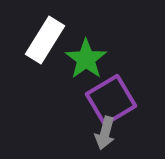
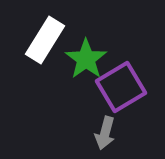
purple square: moved 10 px right, 13 px up
